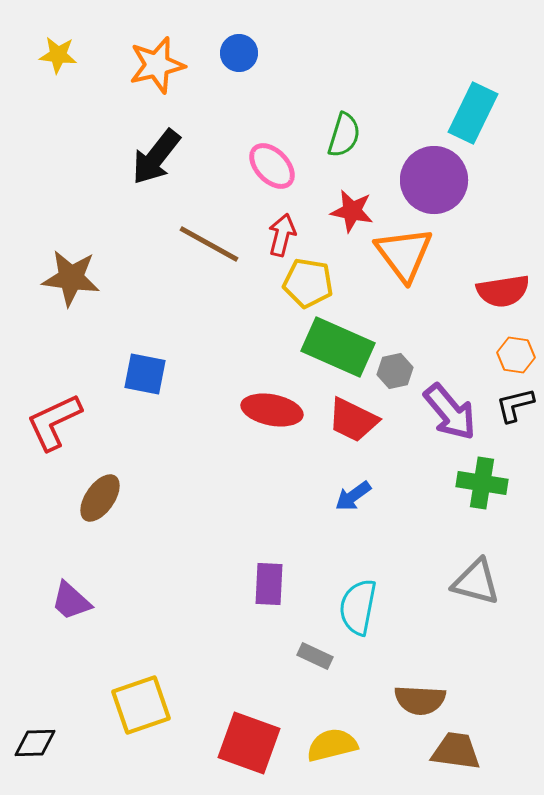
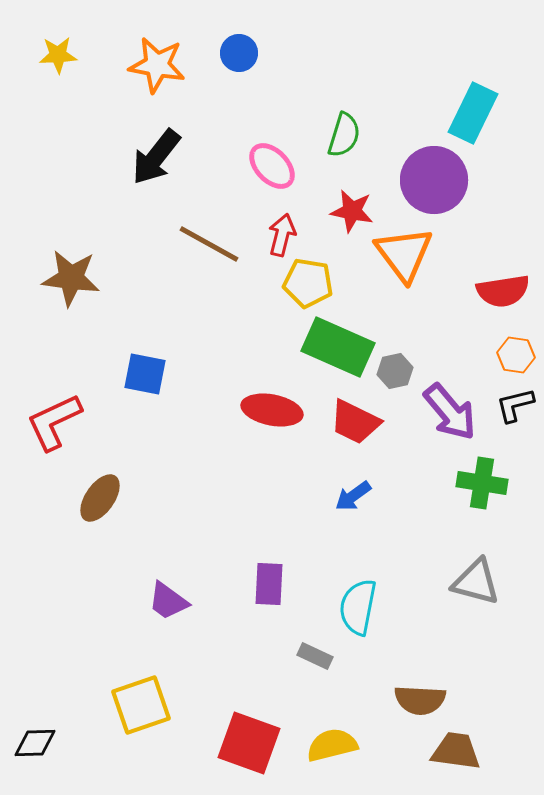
yellow star: rotated 9 degrees counterclockwise
orange star: rotated 24 degrees clockwise
red trapezoid: moved 2 px right, 2 px down
purple trapezoid: moved 97 px right; rotated 6 degrees counterclockwise
